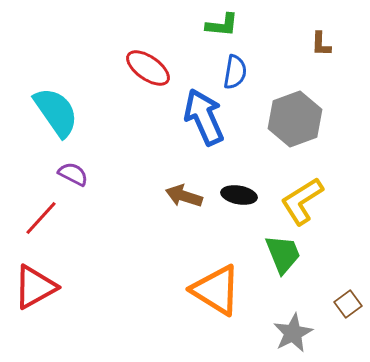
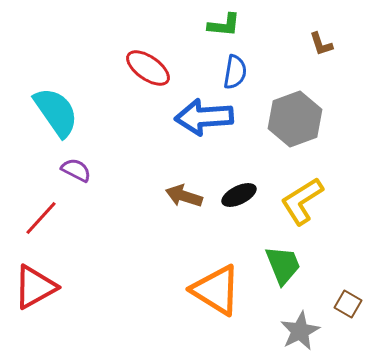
green L-shape: moved 2 px right
brown L-shape: rotated 20 degrees counterclockwise
blue arrow: rotated 70 degrees counterclockwise
purple semicircle: moved 3 px right, 4 px up
black ellipse: rotated 36 degrees counterclockwise
green trapezoid: moved 11 px down
brown square: rotated 24 degrees counterclockwise
gray star: moved 7 px right, 2 px up
